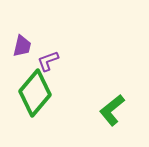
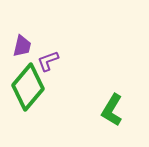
green diamond: moved 7 px left, 6 px up
green L-shape: rotated 20 degrees counterclockwise
